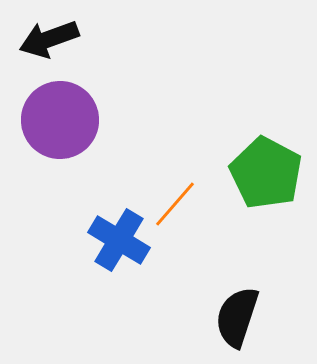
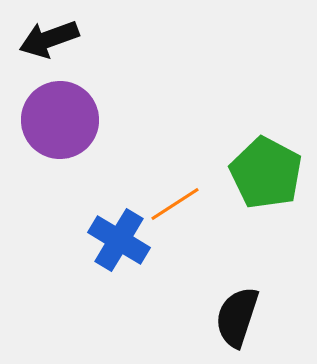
orange line: rotated 16 degrees clockwise
